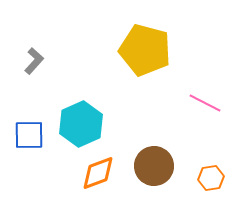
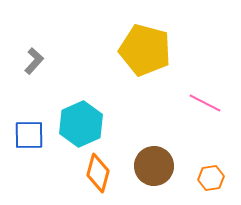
orange diamond: rotated 54 degrees counterclockwise
